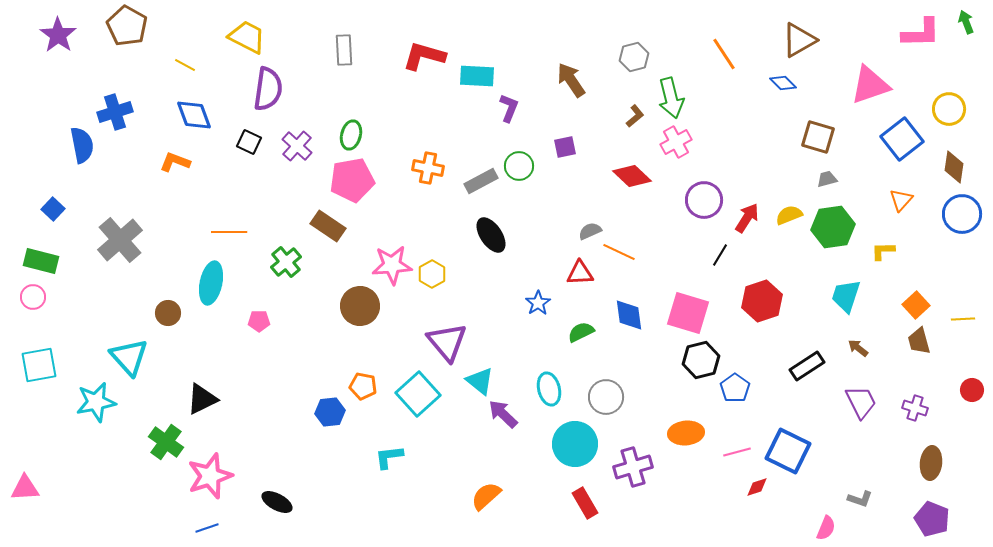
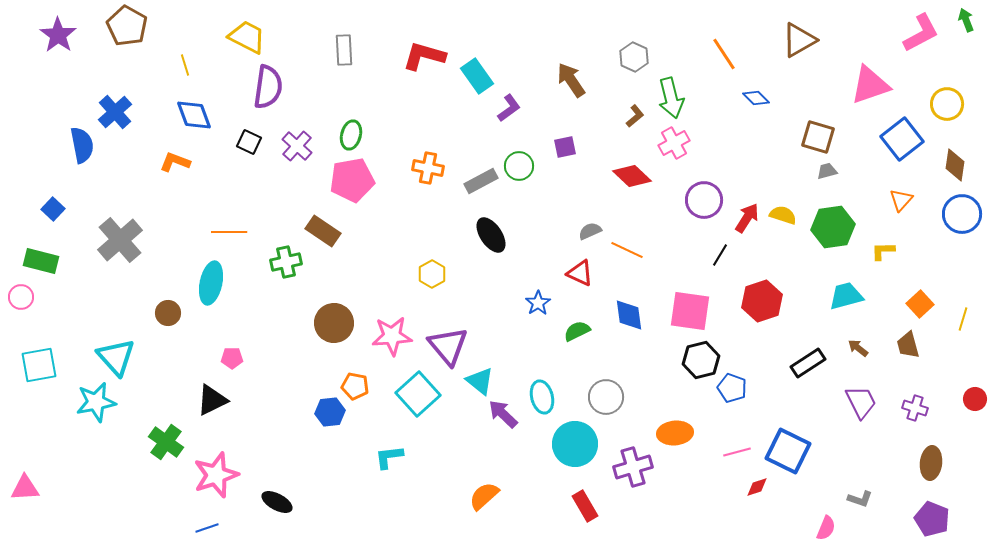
green arrow at (966, 22): moved 2 px up
pink L-shape at (921, 33): rotated 27 degrees counterclockwise
gray hexagon at (634, 57): rotated 20 degrees counterclockwise
yellow line at (185, 65): rotated 45 degrees clockwise
cyan rectangle at (477, 76): rotated 52 degrees clockwise
blue diamond at (783, 83): moved 27 px left, 15 px down
purple semicircle at (268, 89): moved 2 px up
purple L-shape at (509, 108): rotated 32 degrees clockwise
yellow circle at (949, 109): moved 2 px left, 5 px up
blue cross at (115, 112): rotated 24 degrees counterclockwise
pink cross at (676, 142): moved 2 px left, 1 px down
brown diamond at (954, 167): moved 1 px right, 2 px up
gray trapezoid at (827, 179): moved 8 px up
yellow semicircle at (789, 215): moved 6 px left; rotated 40 degrees clockwise
brown rectangle at (328, 226): moved 5 px left, 5 px down
orange line at (619, 252): moved 8 px right, 2 px up
green cross at (286, 262): rotated 28 degrees clockwise
pink star at (392, 265): moved 71 px down
red triangle at (580, 273): rotated 28 degrees clockwise
cyan trapezoid at (846, 296): rotated 57 degrees clockwise
pink circle at (33, 297): moved 12 px left
orange square at (916, 305): moved 4 px right, 1 px up
brown circle at (360, 306): moved 26 px left, 17 px down
pink square at (688, 313): moved 2 px right, 2 px up; rotated 9 degrees counterclockwise
yellow line at (963, 319): rotated 70 degrees counterclockwise
pink pentagon at (259, 321): moved 27 px left, 37 px down
green semicircle at (581, 332): moved 4 px left, 1 px up
brown trapezoid at (919, 341): moved 11 px left, 4 px down
purple triangle at (447, 342): moved 1 px right, 4 px down
cyan triangle at (129, 357): moved 13 px left
black rectangle at (807, 366): moved 1 px right, 3 px up
orange pentagon at (363, 386): moved 8 px left
blue pentagon at (735, 388): moved 3 px left; rotated 16 degrees counterclockwise
cyan ellipse at (549, 389): moved 7 px left, 8 px down
red circle at (972, 390): moved 3 px right, 9 px down
black triangle at (202, 399): moved 10 px right, 1 px down
orange ellipse at (686, 433): moved 11 px left
pink star at (210, 476): moved 6 px right, 1 px up
orange semicircle at (486, 496): moved 2 px left
red rectangle at (585, 503): moved 3 px down
